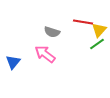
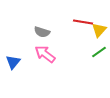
gray semicircle: moved 10 px left
green line: moved 2 px right, 8 px down
